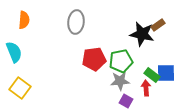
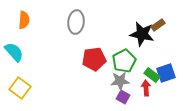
cyan semicircle: rotated 20 degrees counterclockwise
green pentagon: moved 3 px right; rotated 15 degrees counterclockwise
blue square: rotated 18 degrees counterclockwise
purple square: moved 3 px left, 4 px up
